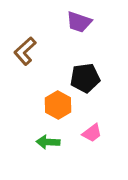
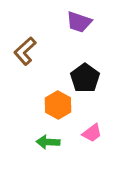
black pentagon: rotated 28 degrees counterclockwise
